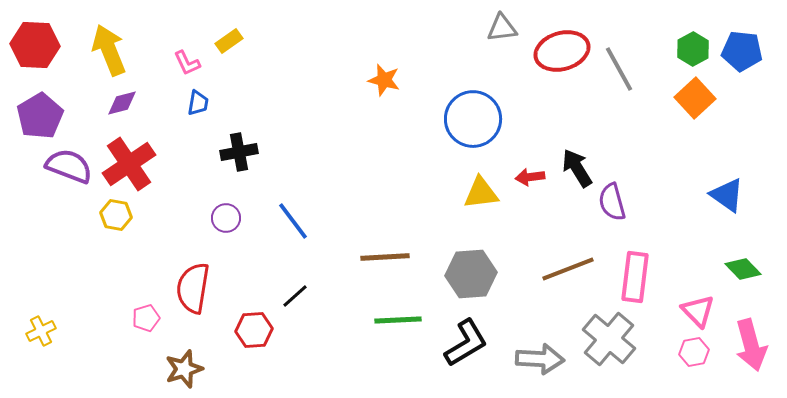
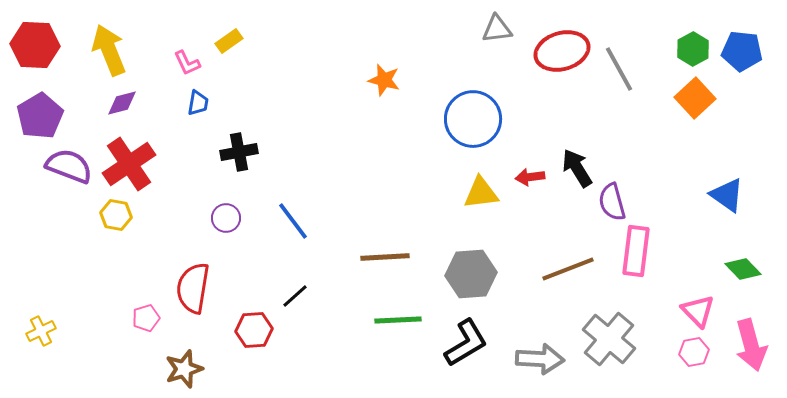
gray triangle at (502, 28): moved 5 px left, 1 px down
pink rectangle at (635, 277): moved 1 px right, 26 px up
